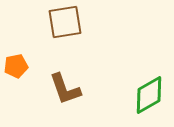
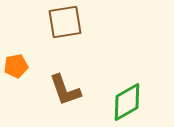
brown L-shape: moved 1 px down
green diamond: moved 22 px left, 7 px down
